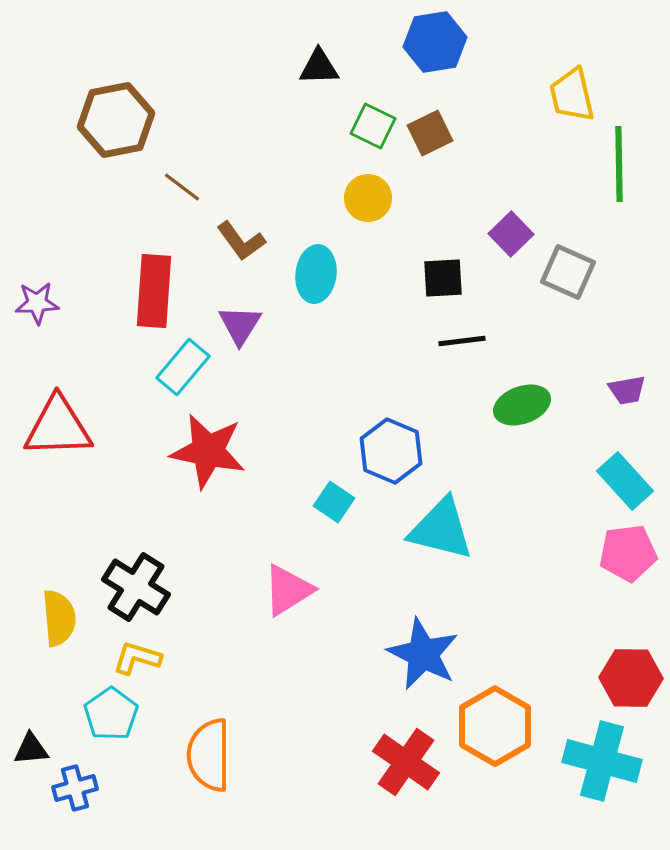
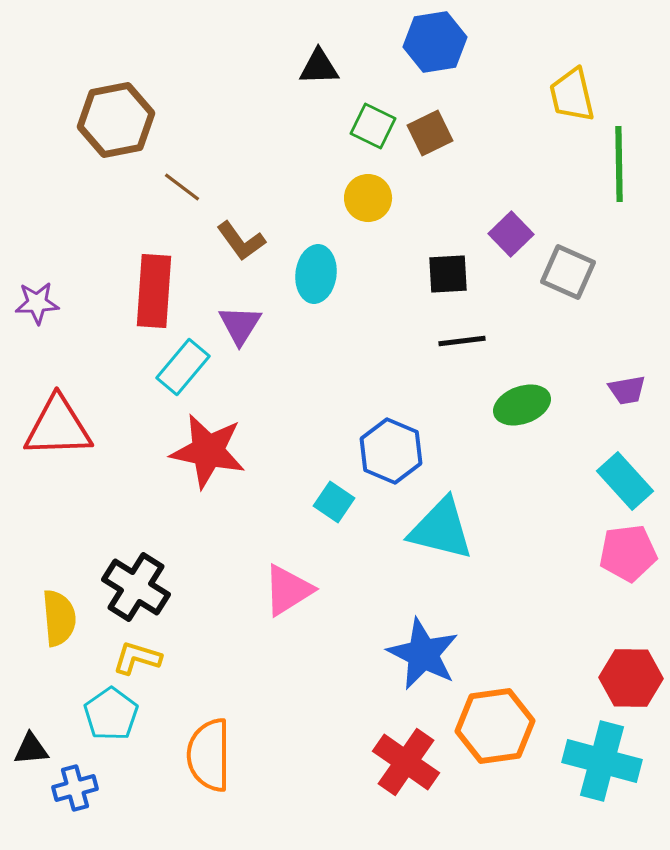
black square at (443, 278): moved 5 px right, 4 px up
orange hexagon at (495, 726): rotated 22 degrees clockwise
